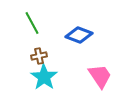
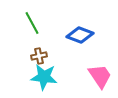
blue diamond: moved 1 px right
cyan star: rotated 28 degrees counterclockwise
